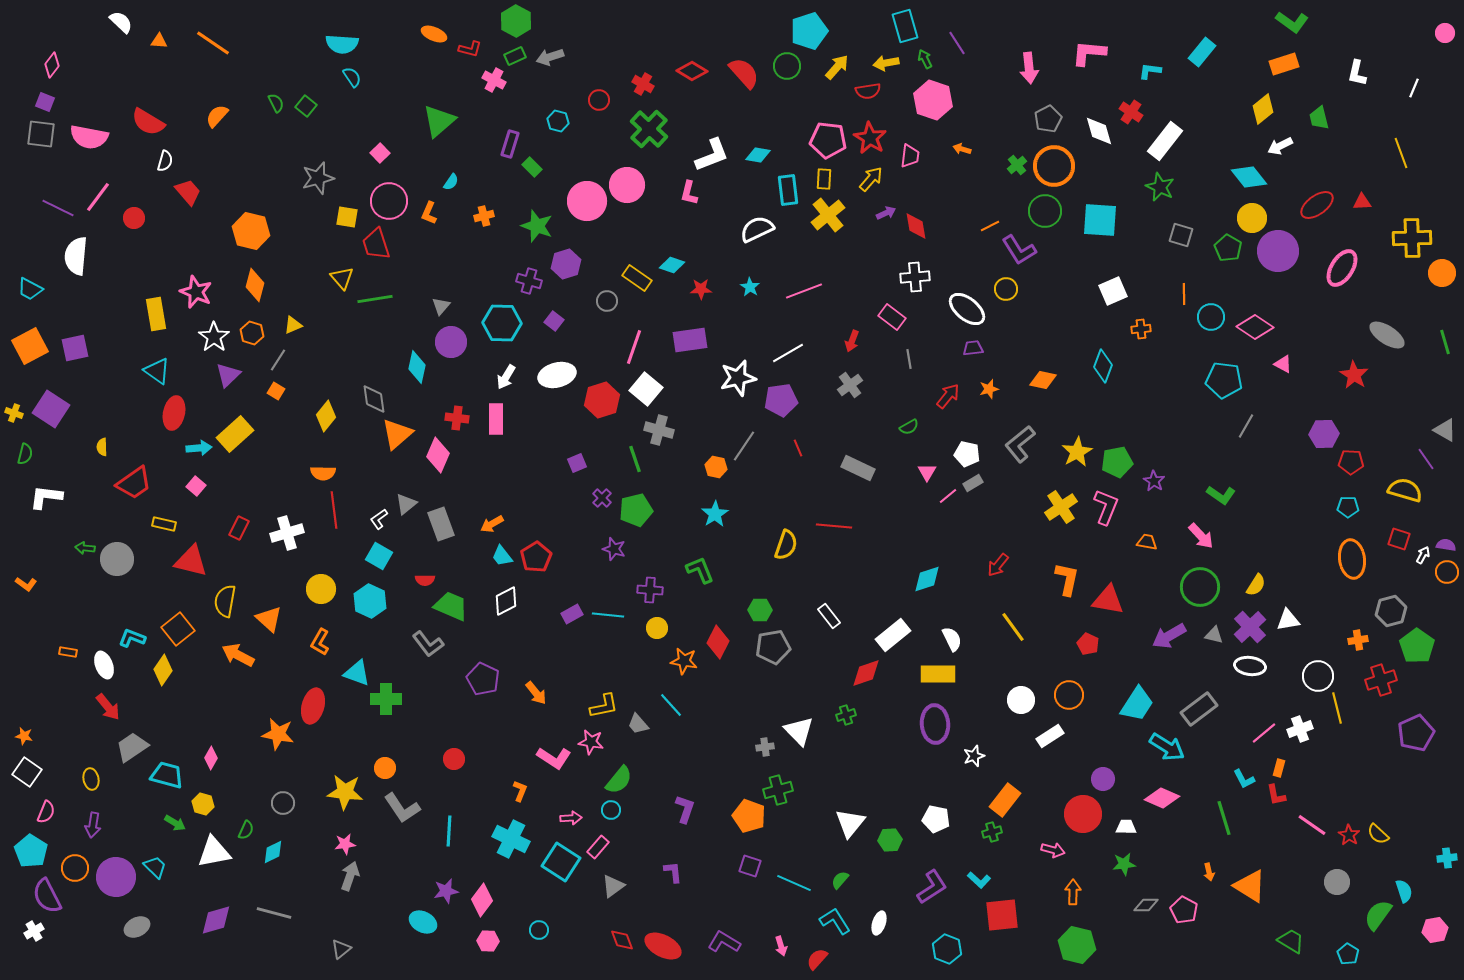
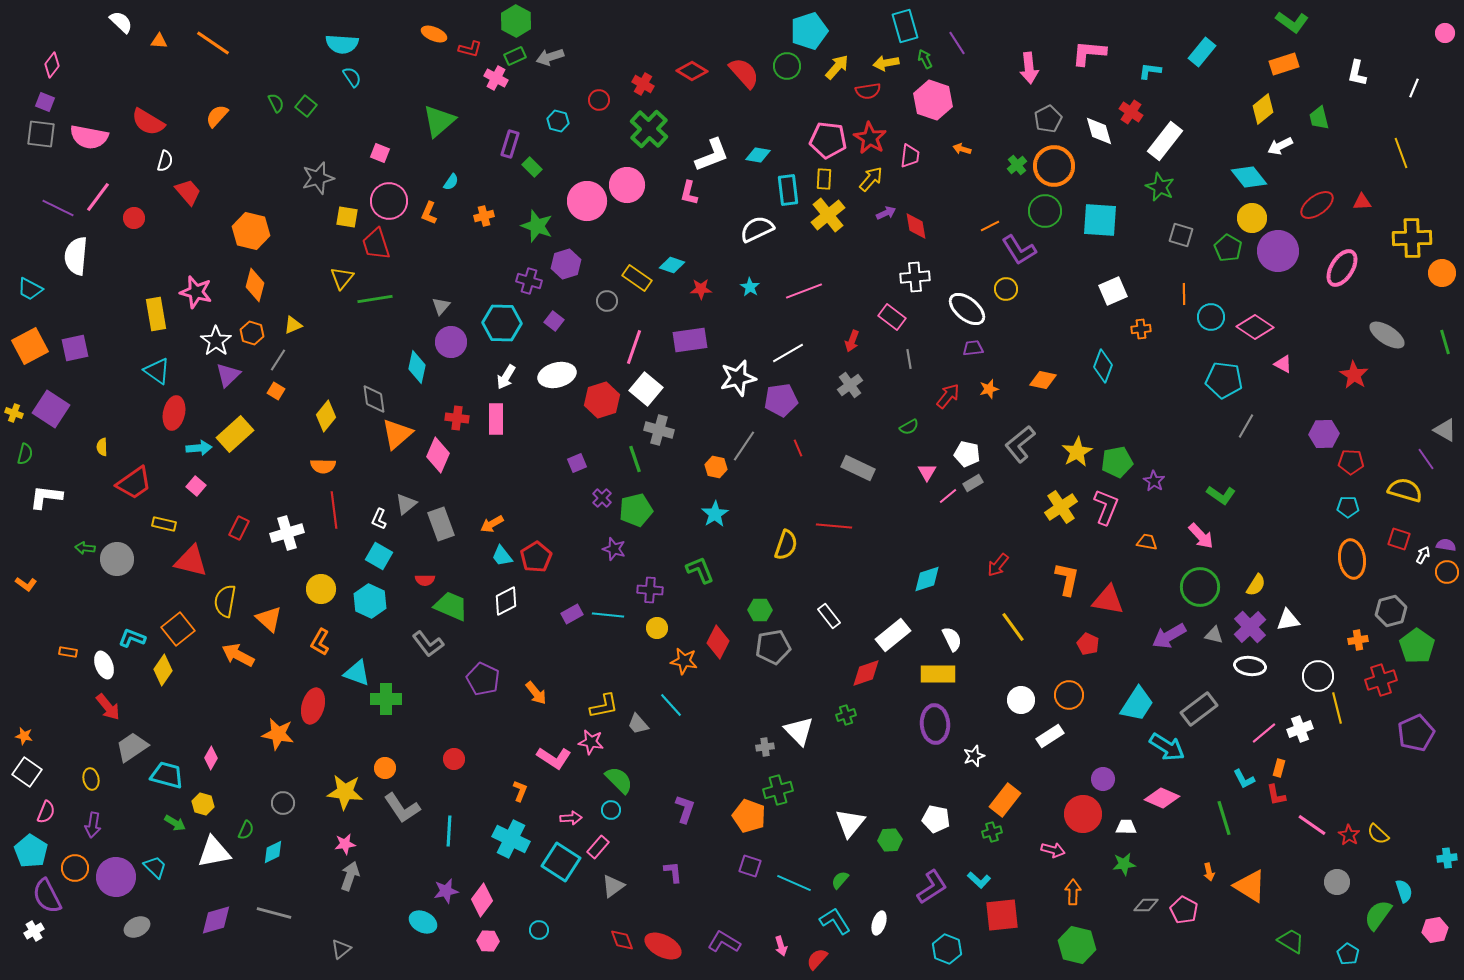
pink cross at (494, 80): moved 2 px right, 2 px up
pink square at (380, 153): rotated 24 degrees counterclockwise
yellow triangle at (342, 278): rotated 20 degrees clockwise
pink star at (196, 292): rotated 8 degrees counterclockwise
white star at (214, 337): moved 2 px right, 4 px down
orange semicircle at (323, 473): moved 7 px up
white L-shape at (379, 519): rotated 30 degrees counterclockwise
green semicircle at (619, 780): rotated 84 degrees counterclockwise
